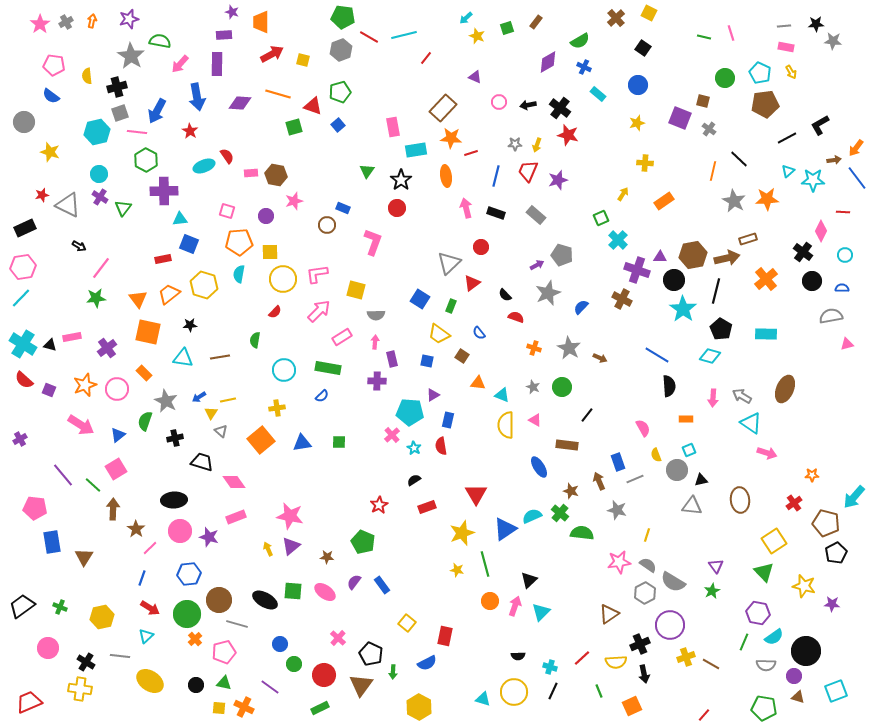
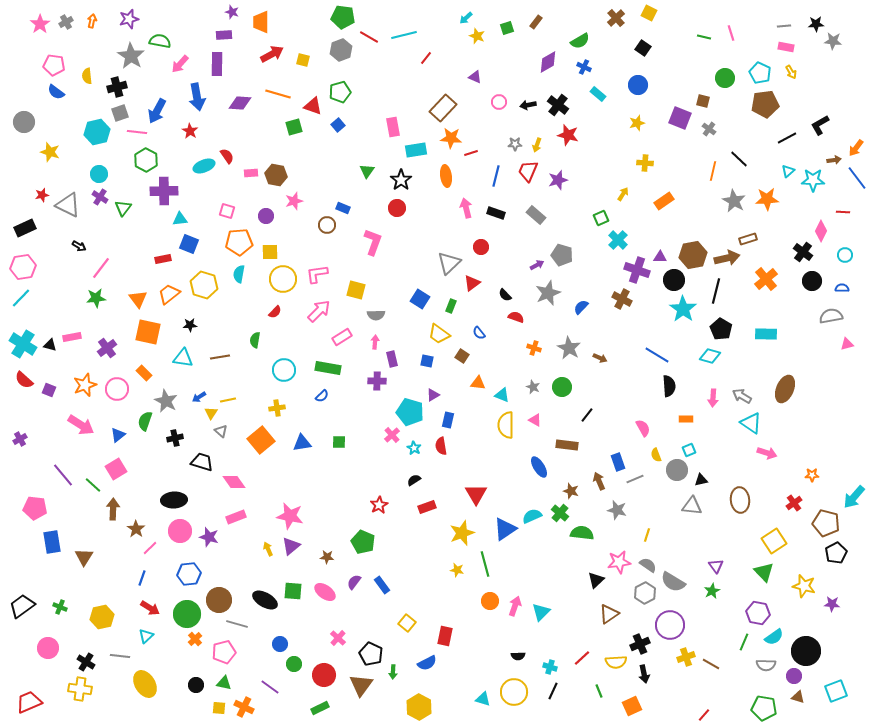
blue semicircle at (51, 96): moved 5 px right, 4 px up
black cross at (560, 108): moved 2 px left, 3 px up
cyan pentagon at (410, 412): rotated 12 degrees clockwise
black triangle at (529, 580): moved 67 px right
yellow ellipse at (150, 681): moved 5 px left, 3 px down; rotated 24 degrees clockwise
